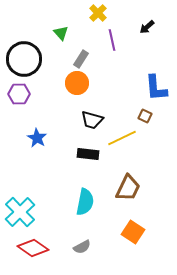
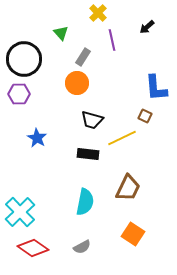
gray rectangle: moved 2 px right, 2 px up
orange square: moved 2 px down
